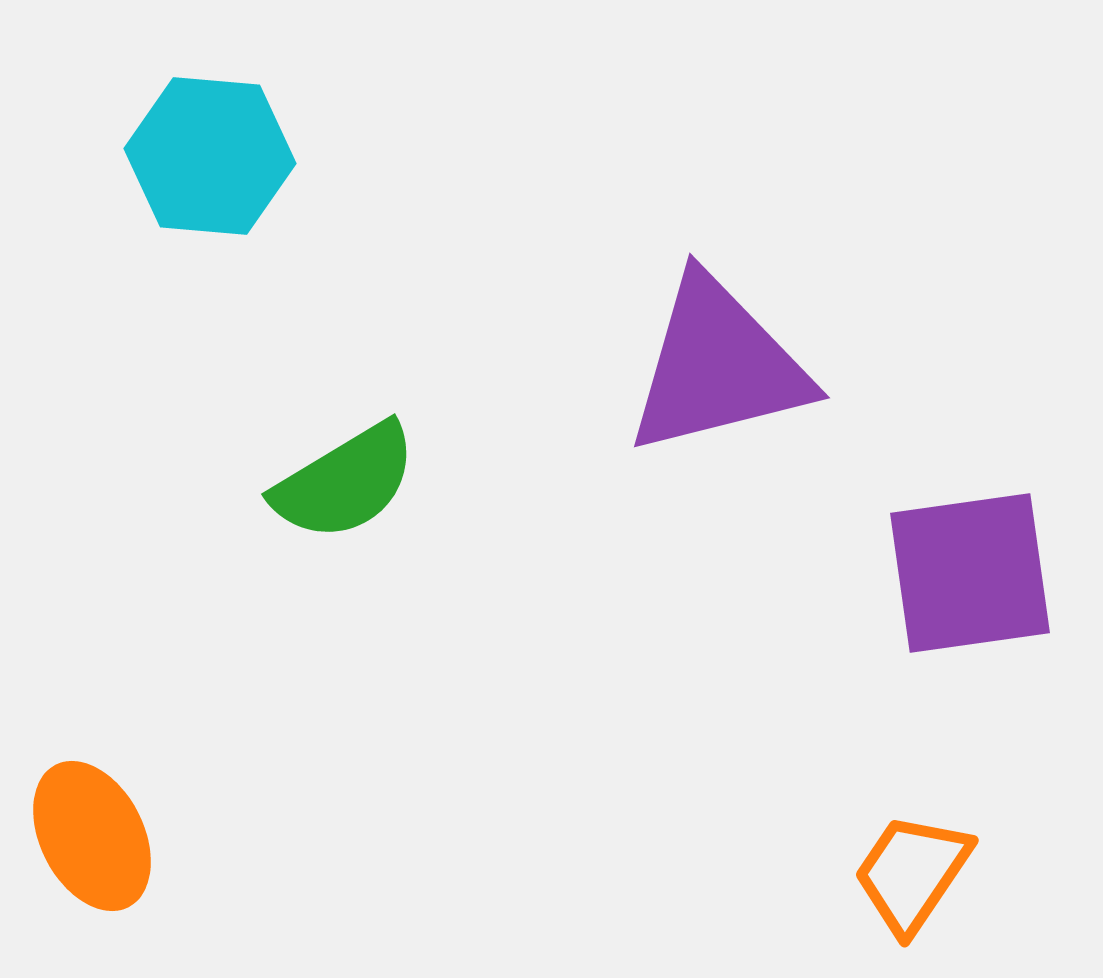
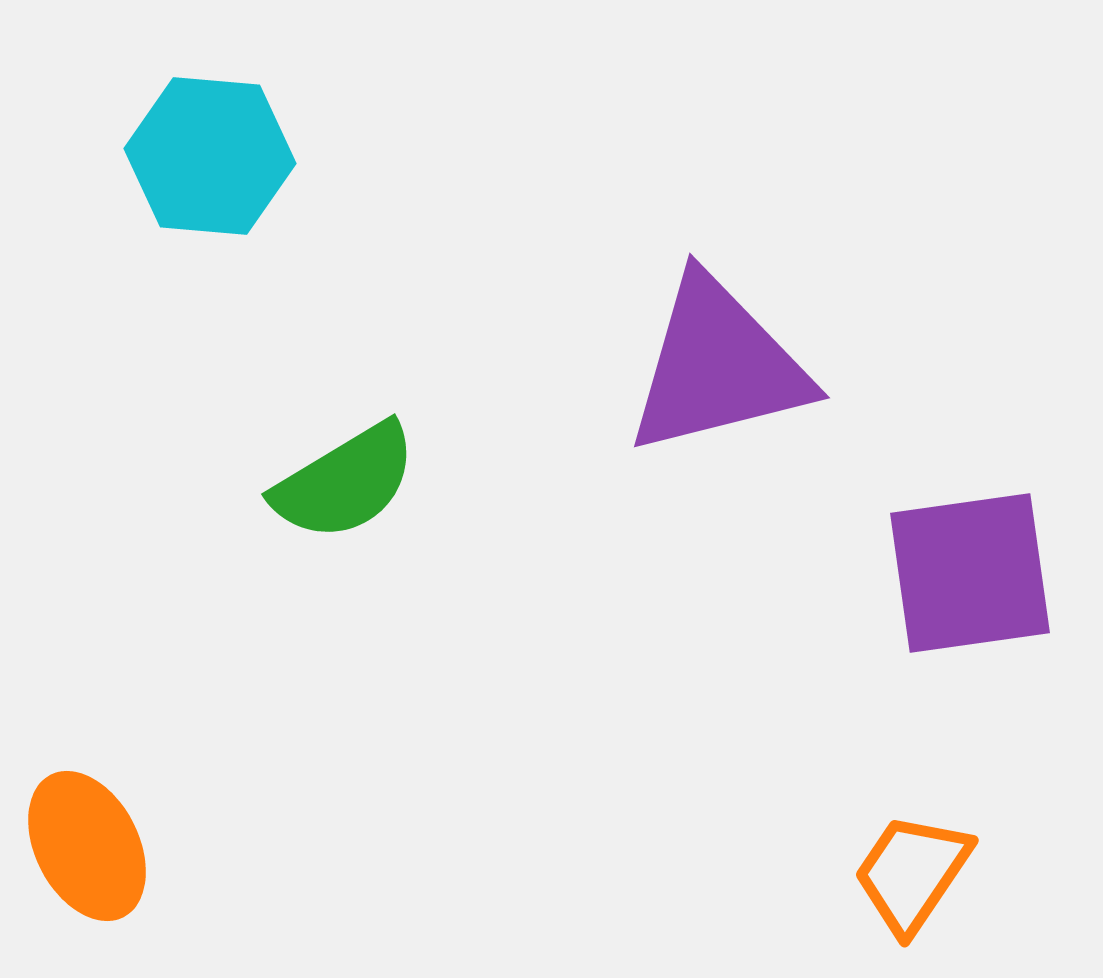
orange ellipse: moved 5 px left, 10 px down
